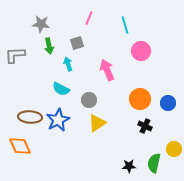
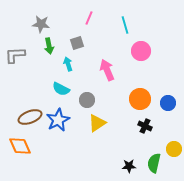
gray circle: moved 2 px left
brown ellipse: rotated 25 degrees counterclockwise
